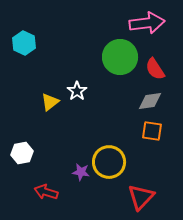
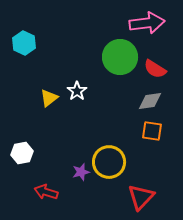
red semicircle: rotated 25 degrees counterclockwise
yellow triangle: moved 1 px left, 4 px up
purple star: rotated 24 degrees counterclockwise
